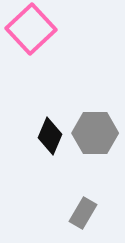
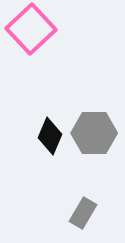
gray hexagon: moved 1 px left
